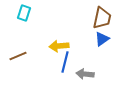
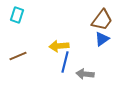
cyan rectangle: moved 7 px left, 2 px down
brown trapezoid: moved 2 px down; rotated 25 degrees clockwise
